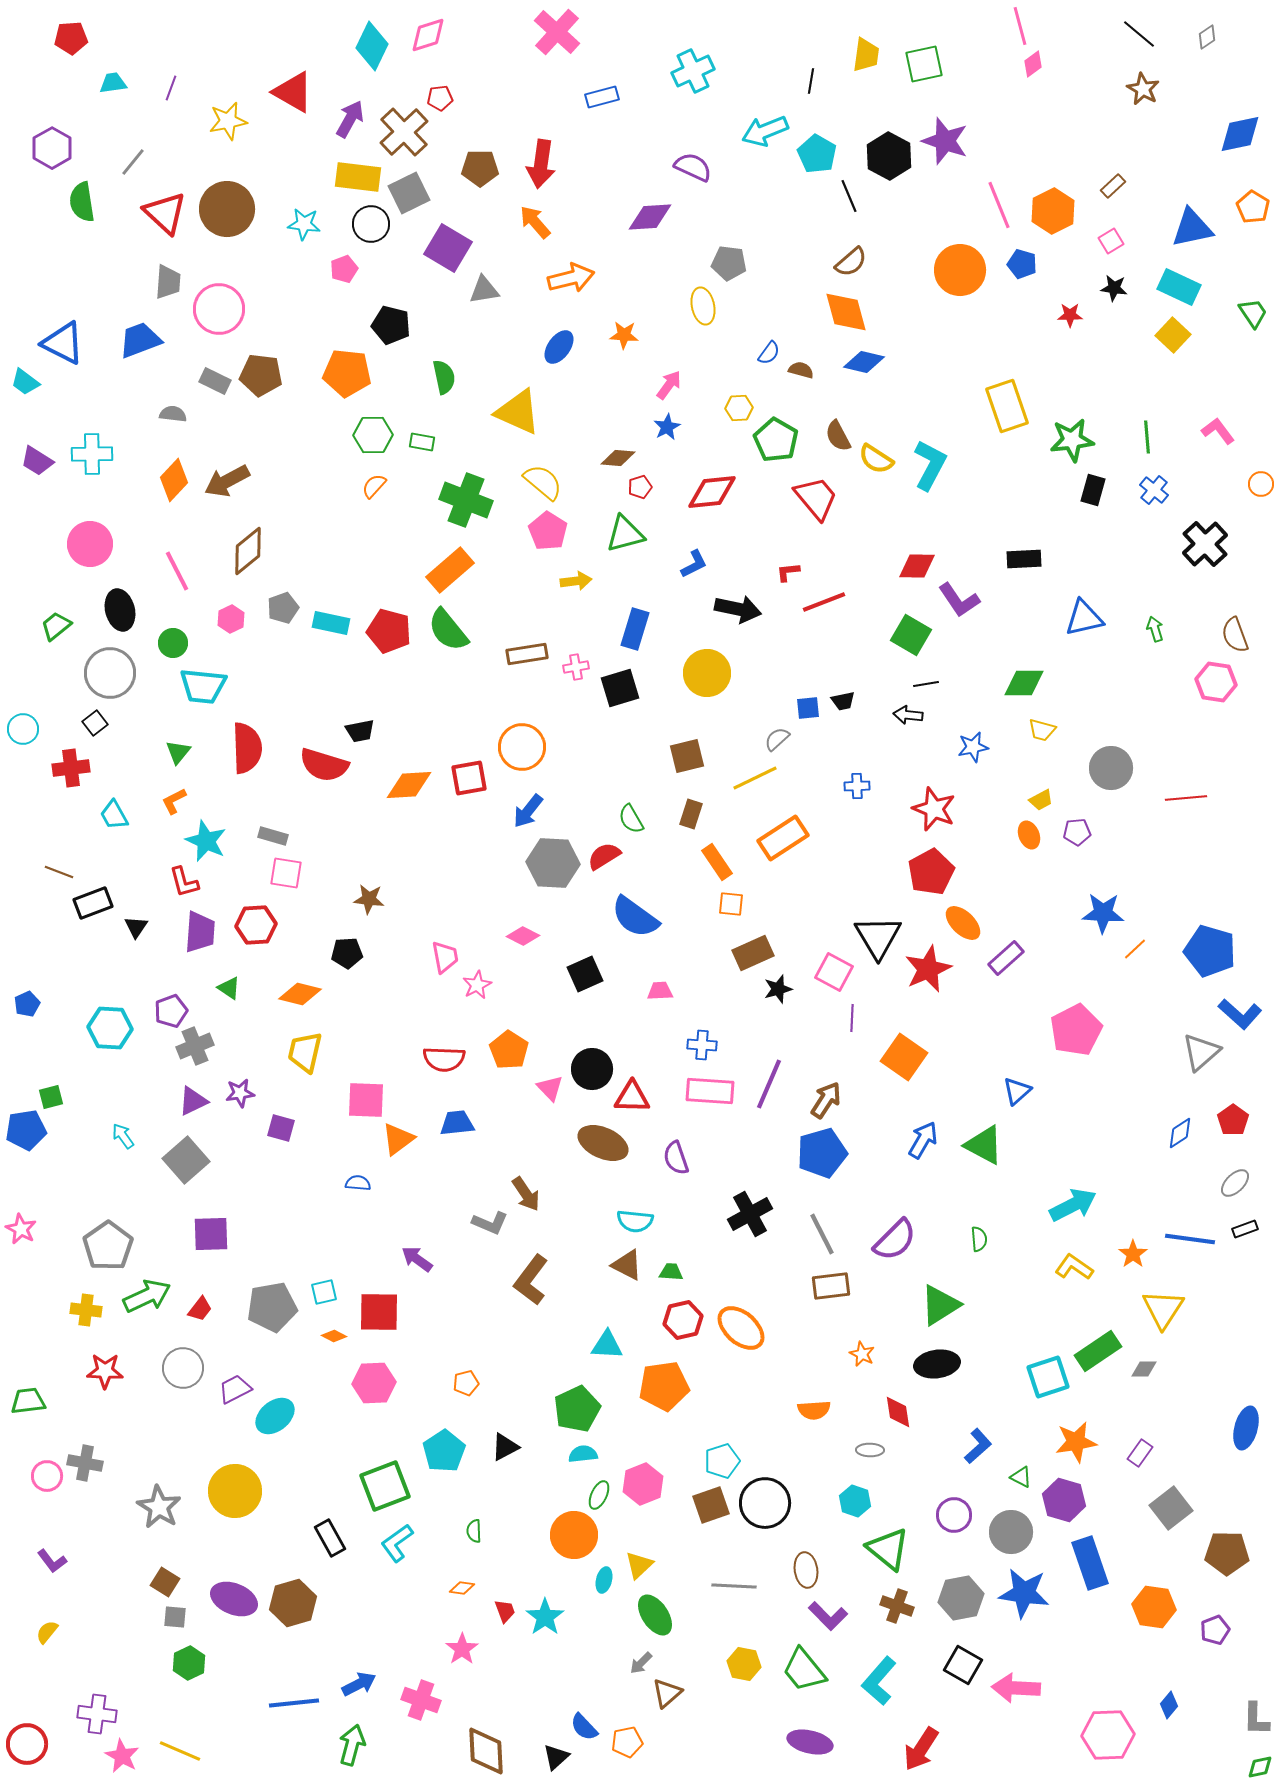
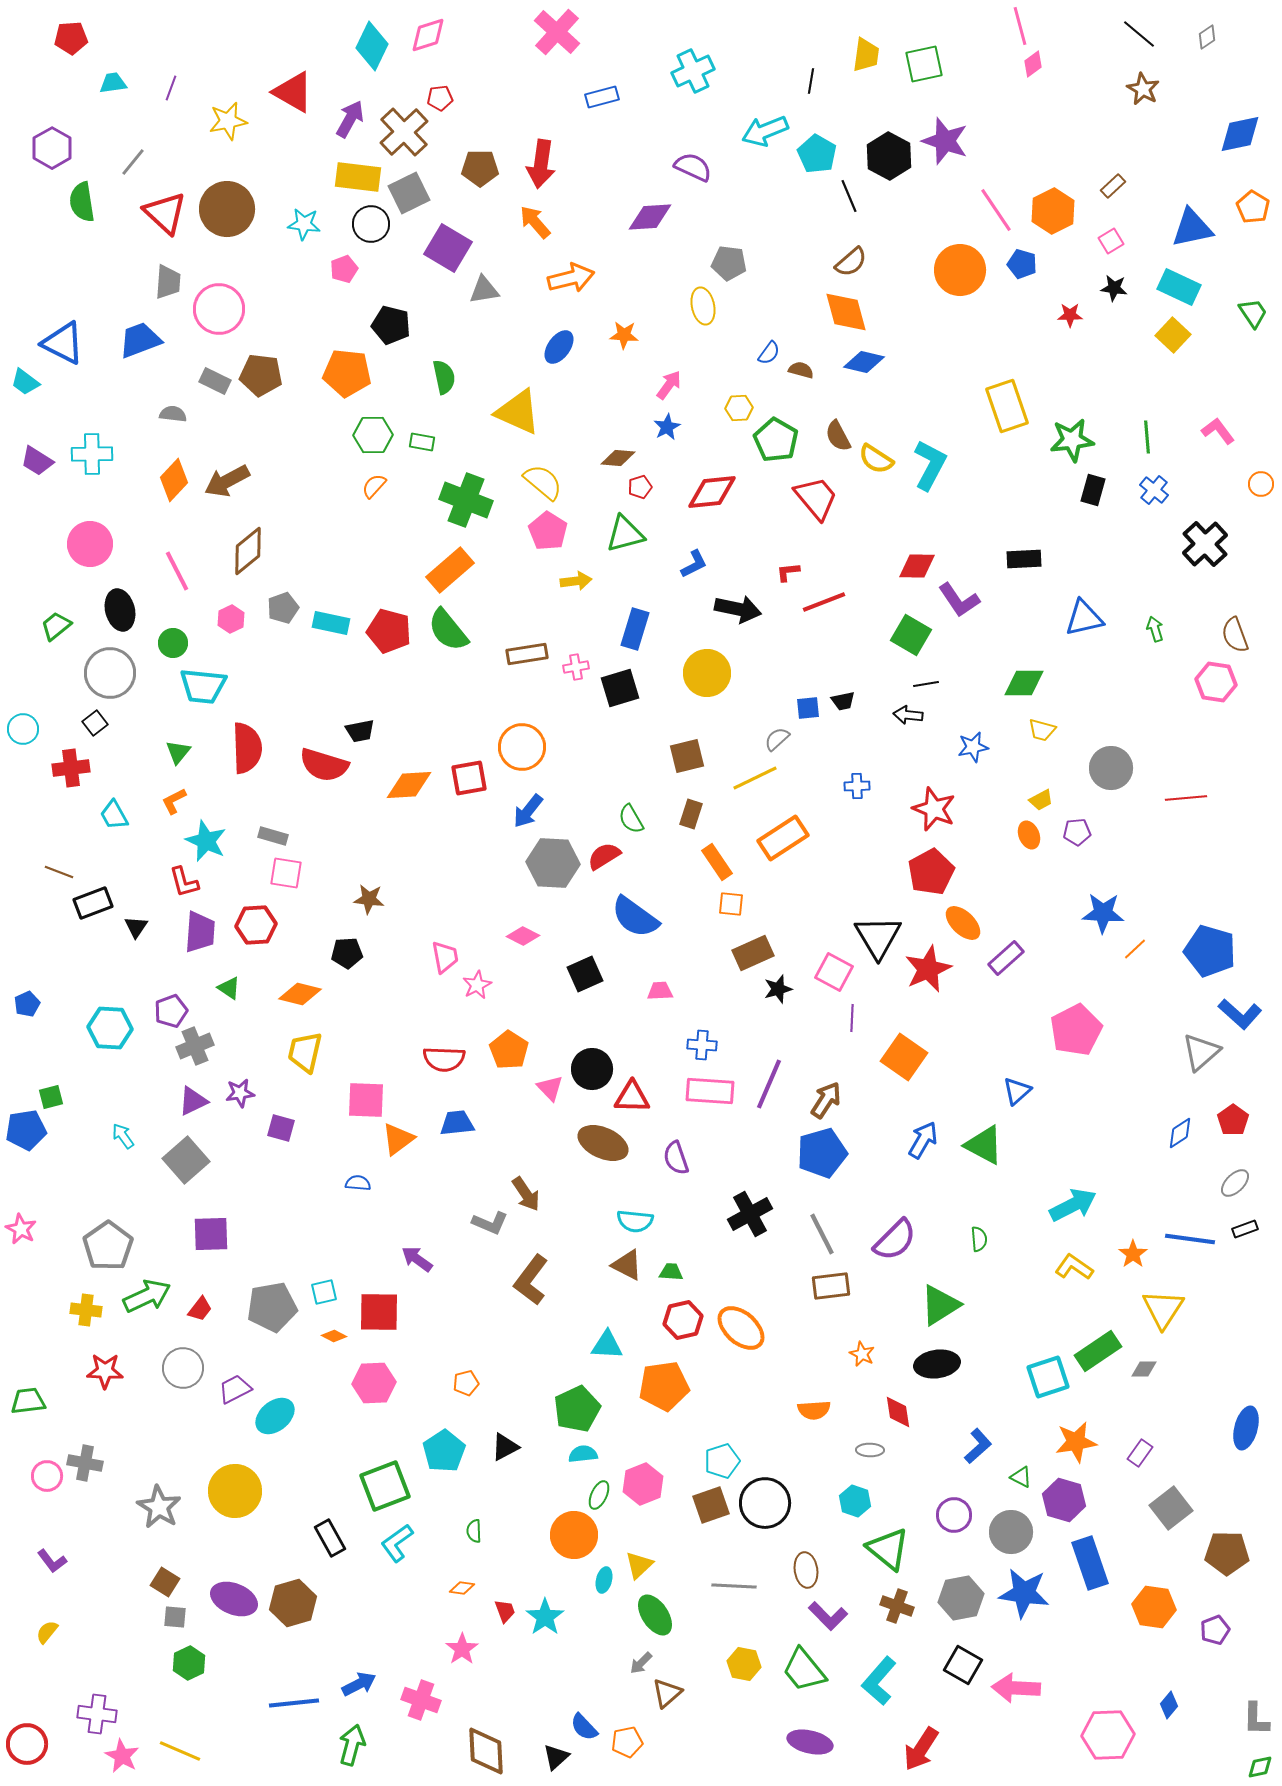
pink line at (999, 205): moved 3 px left, 5 px down; rotated 12 degrees counterclockwise
